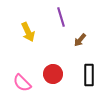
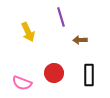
brown arrow: rotated 48 degrees clockwise
red circle: moved 1 px right, 1 px up
pink semicircle: rotated 24 degrees counterclockwise
